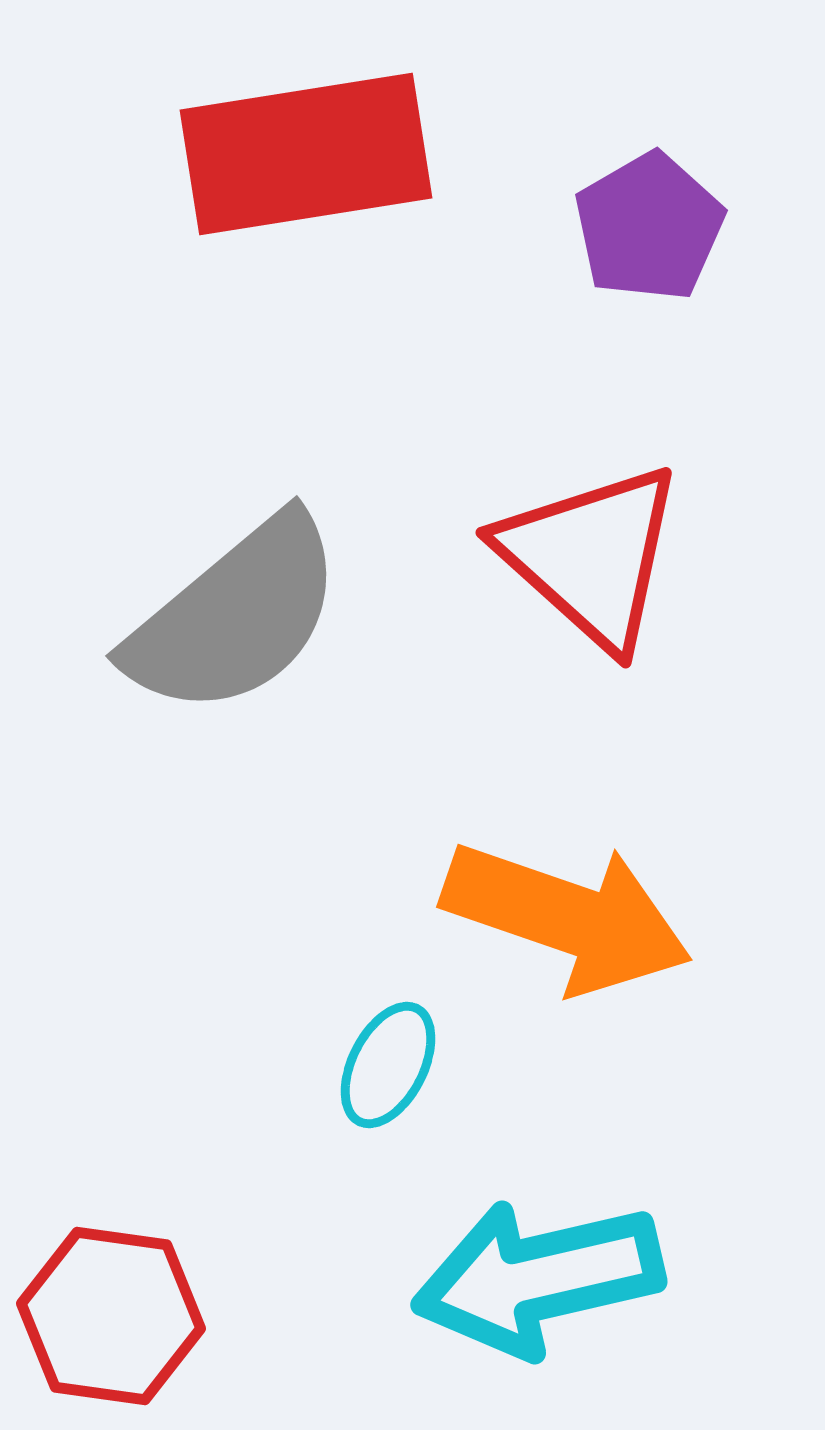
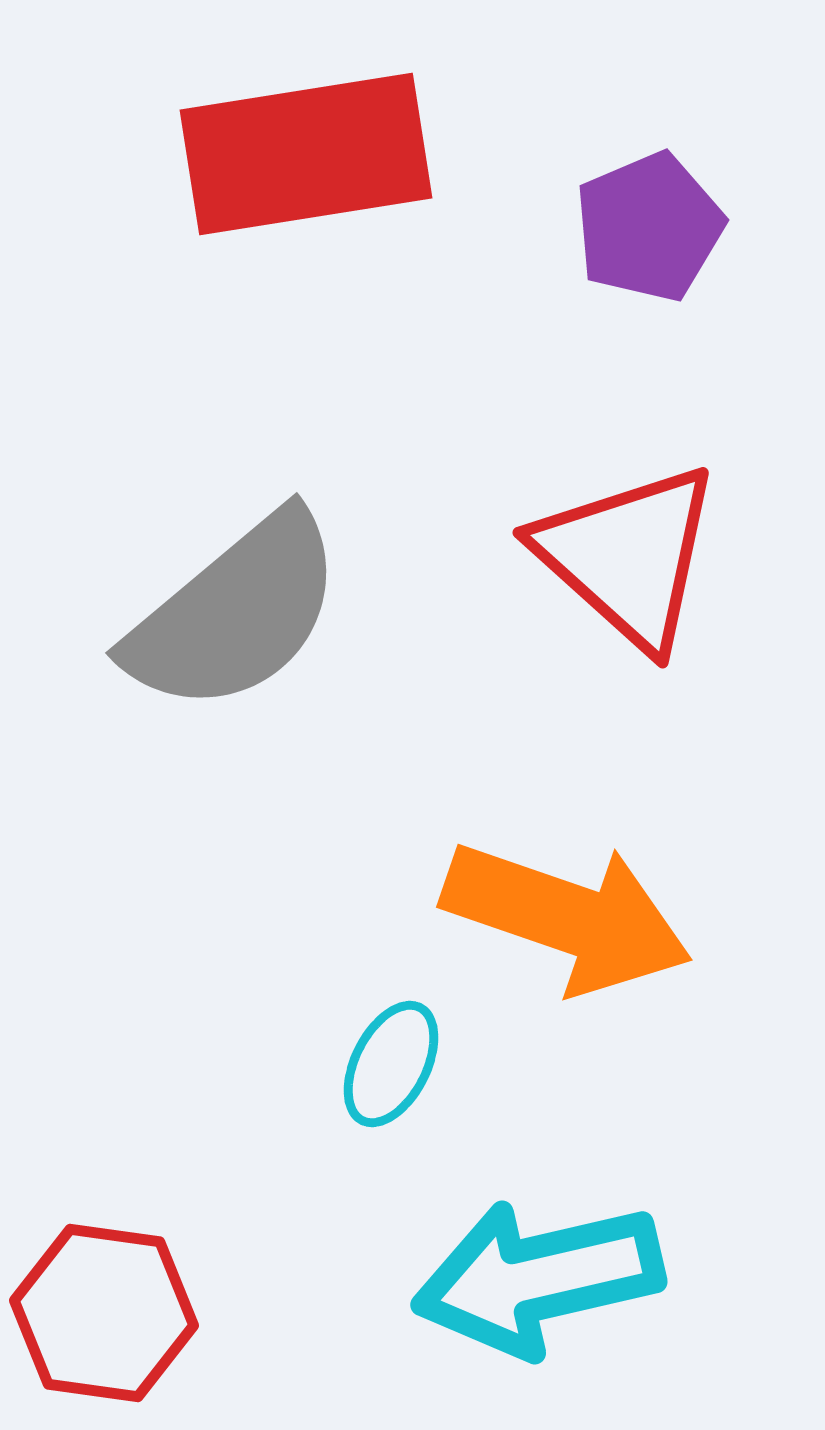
purple pentagon: rotated 7 degrees clockwise
red triangle: moved 37 px right
gray semicircle: moved 3 px up
cyan ellipse: moved 3 px right, 1 px up
red hexagon: moved 7 px left, 3 px up
